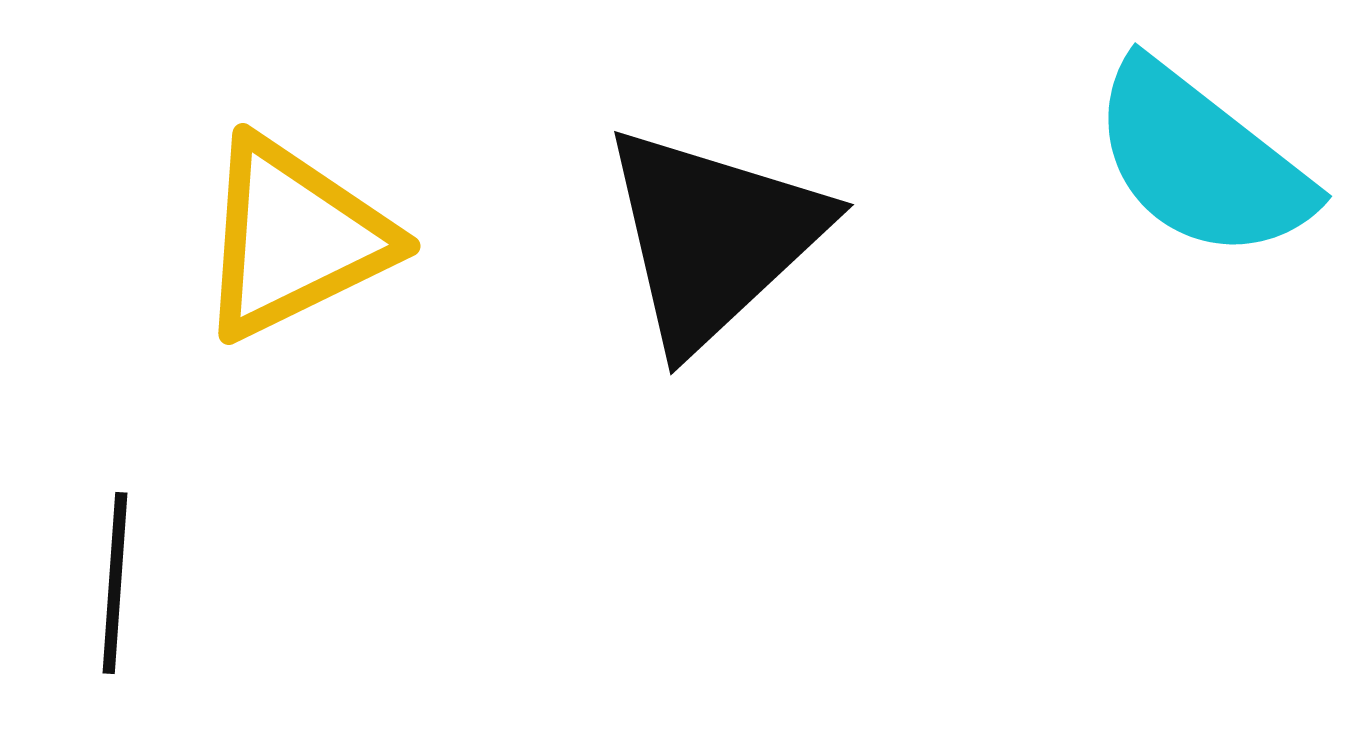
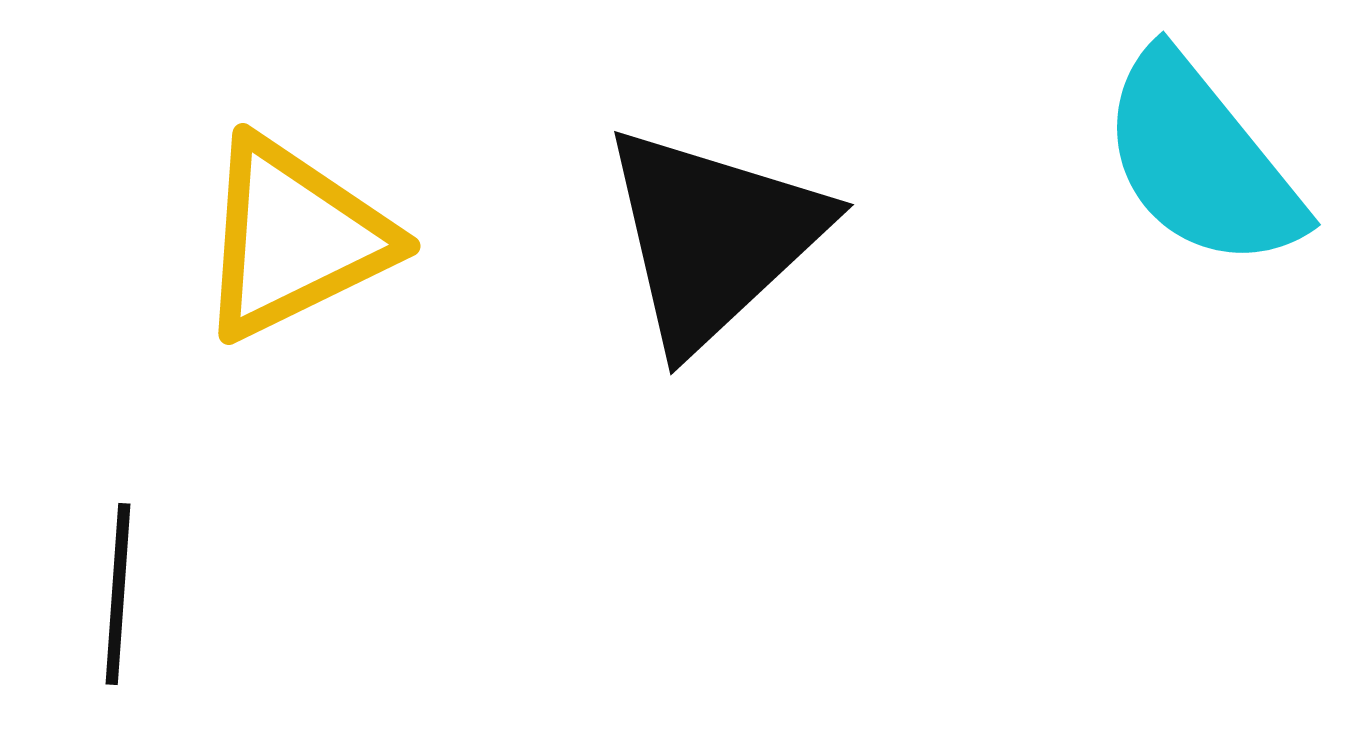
cyan semicircle: rotated 13 degrees clockwise
black line: moved 3 px right, 11 px down
